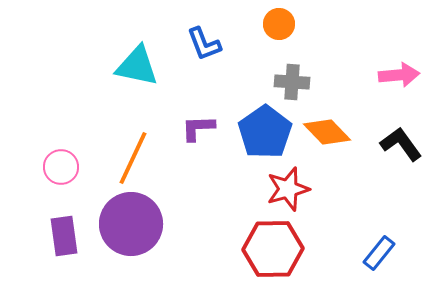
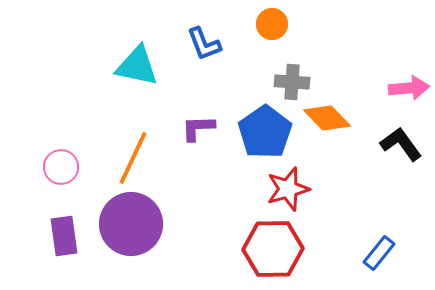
orange circle: moved 7 px left
pink arrow: moved 10 px right, 13 px down
orange diamond: moved 14 px up
